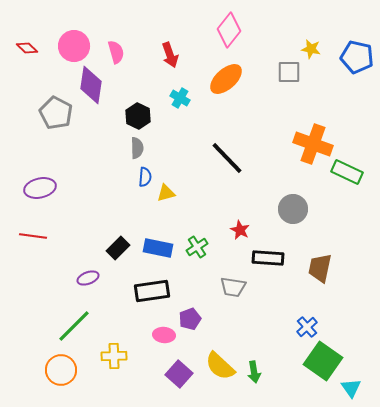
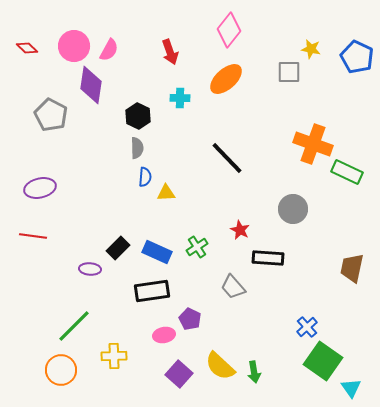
pink semicircle at (116, 52): moved 7 px left, 2 px up; rotated 45 degrees clockwise
red arrow at (170, 55): moved 3 px up
blue pentagon at (357, 57): rotated 12 degrees clockwise
cyan cross at (180, 98): rotated 30 degrees counterclockwise
gray pentagon at (56, 113): moved 5 px left, 2 px down
yellow triangle at (166, 193): rotated 12 degrees clockwise
blue rectangle at (158, 248): moved 1 px left, 4 px down; rotated 12 degrees clockwise
brown trapezoid at (320, 268): moved 32 px right
purple ellipse at (88, 278): moved 2 px right, 9 px up; rotated 25 degrees clockwise
gray trapezoid at (233, 287): rotated 40 degrees clockwise
purple pentagon at (190, 319): rotated 25 degrees counterclockwise
pink ellipse at (164, 335): rotated 15 degrees counterclockwise
